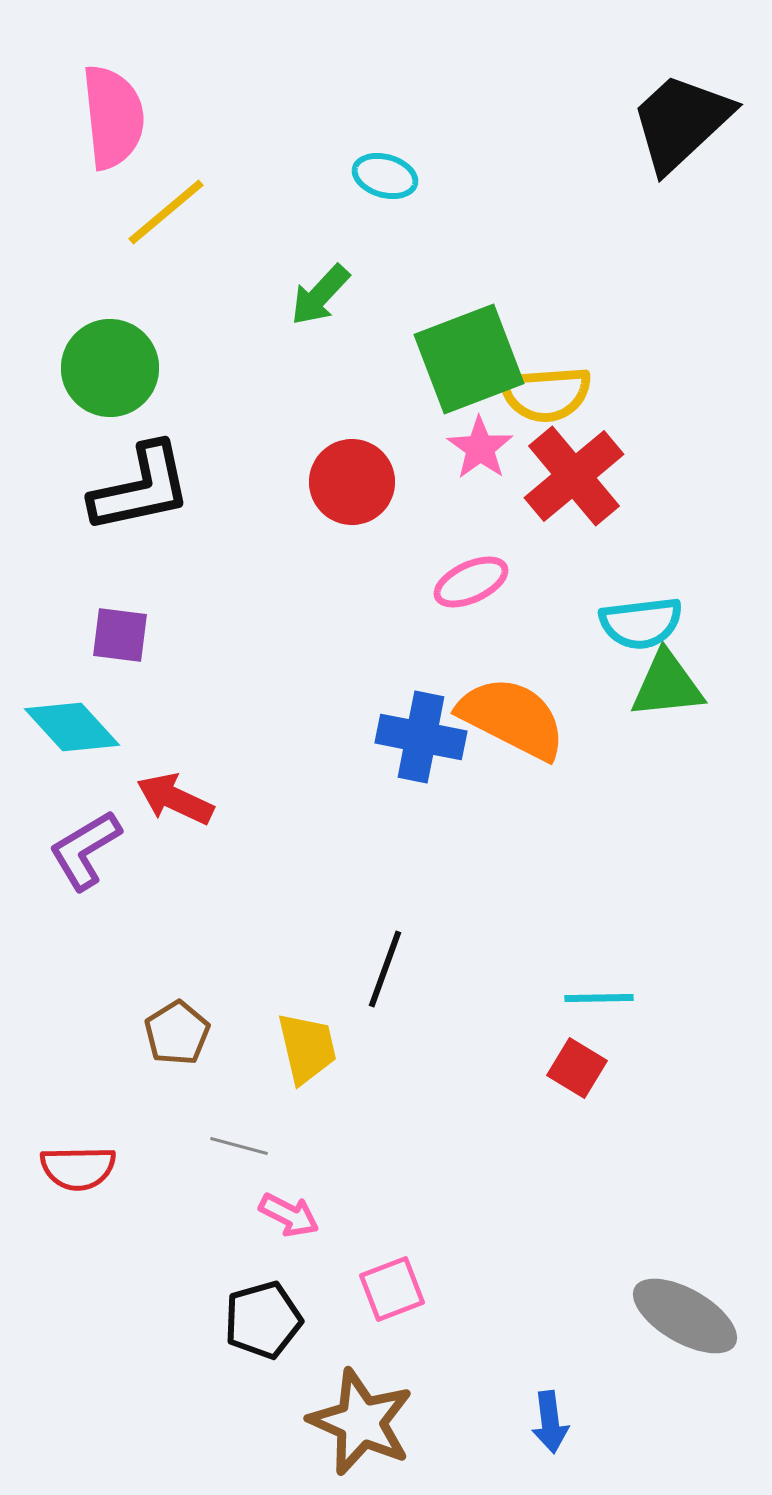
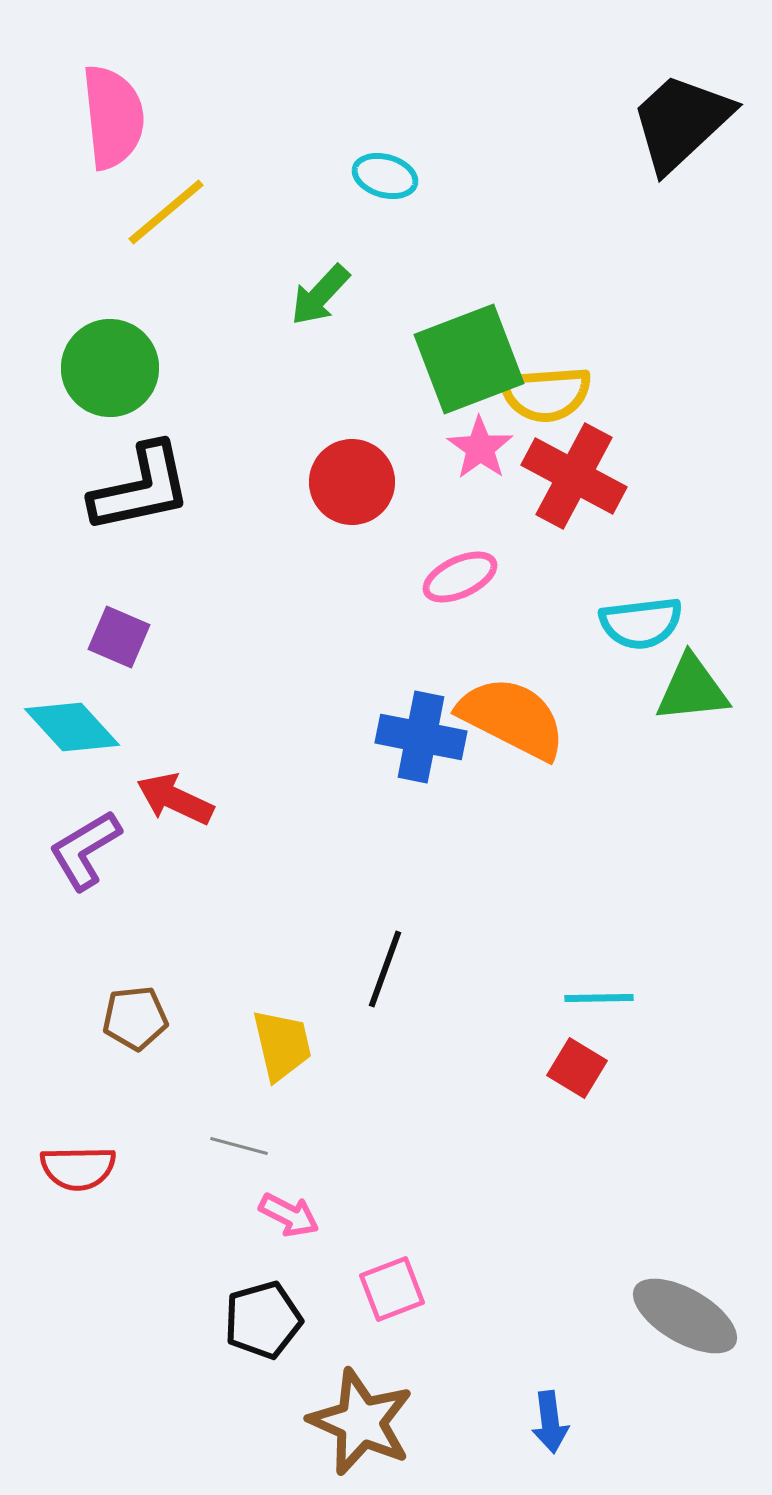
red cross: rotated 22 degrees counterclockwise
pink ellipse: moved 11 px left, 5 px up
purple square: moved 1 px left, 2 px down; rotated 16 degrees clockwise
green triangle: moved 25 px right, 4 px down
brown pentagon: moved 42 px left, 15 px up; rotated 26 degrees clockwise
yellow trapezoid: moved 25 px left, 3 px up
